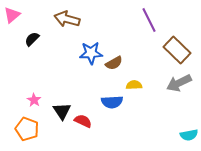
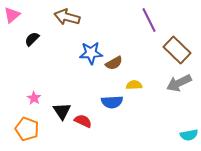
brown arrow: moved 2 px up
pink star: moved 2 px up
